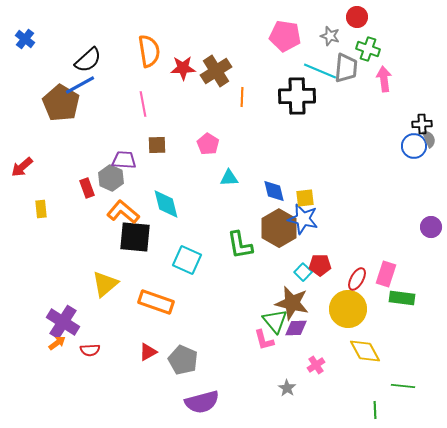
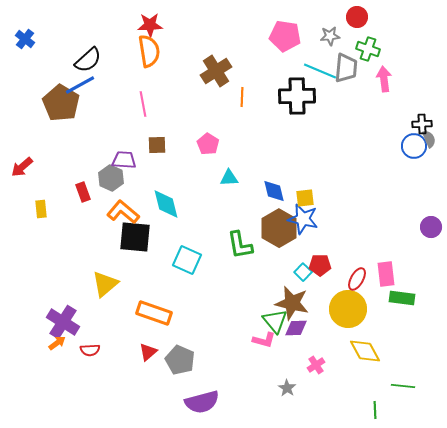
gray star at (330, 36): rotated 24 degrees counterclockwise
red star at (183, 68): moved 33 px left, 43 px up
red rectangle at (87, 188): moved 4 px left, 4 px down
pink rectangle at (386, 274): rotated 25 degrees counterclockwise
orange rectangle at (156, 302): moved 2 px left, 11 px down
pink L-shape at (264, 340): rotated 60 degrees counterclockwise
red triangle at (148, 352): rotated 12 degrees counterclockwise
gray pentagon at (183, 360): moved 3 px left
